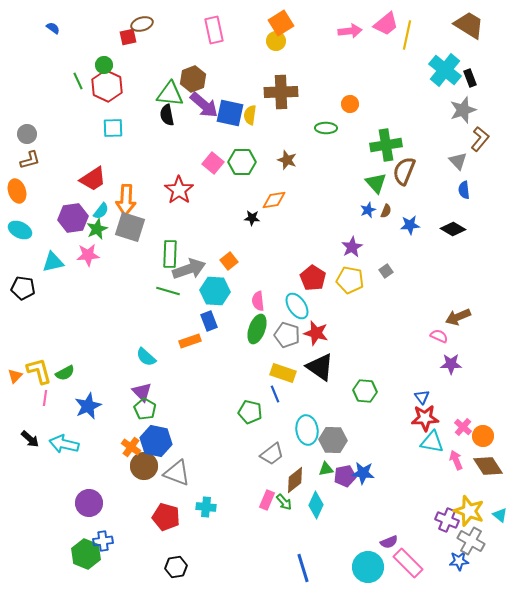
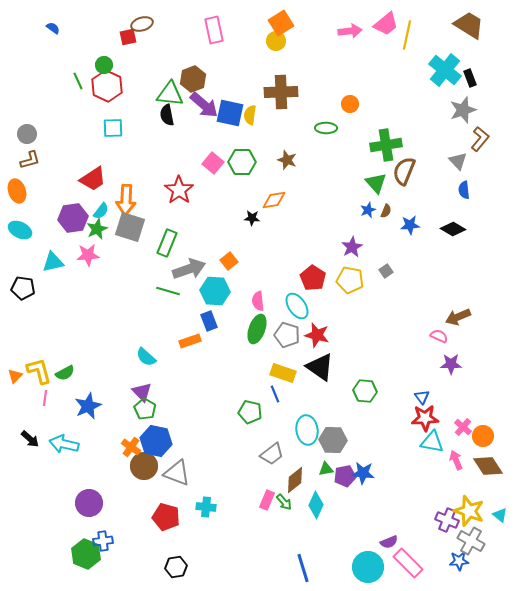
green rectangle at (170, 254): moved 3 px left, 11 px up; rotated 20 degrees clockwise
red star at (316, 333): moved 1 px right, 2 px down
